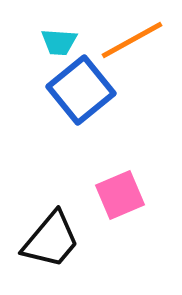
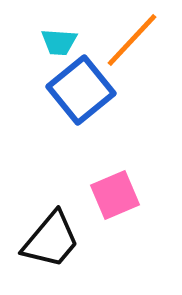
orange line: rotated 18 degrees counterclockwise
pink square: moved 5 px left
